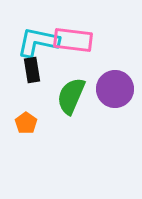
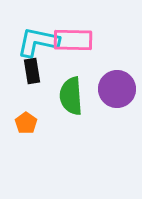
pink rectangle: rotated 6 degrees counterclockwise
black rectangle: moved 1 px down
purple circle: moved 2 px right
green semicircle: rotated 27 degrees counterclockwise
